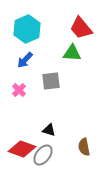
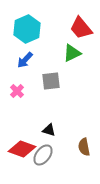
green triangle: rotated 30 degrees counterclockwise
pink cross: moved 2 px left, 1 px down
